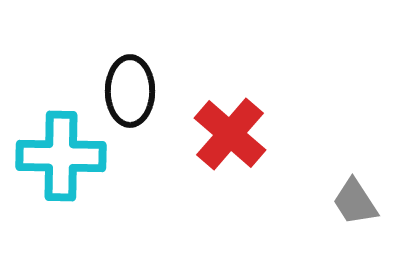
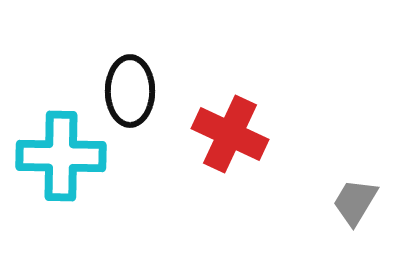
red cross: rotated 16 degrees counterclockwise
gray trapezoid: rotated 64 degrees clockwise
